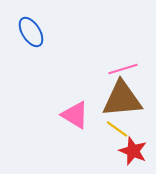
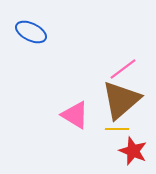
blue ellipse: rotated 32 degrees counterclockwise
pink line: rotated 20 degrees counterclockwise
brown triangle: moved 1 px left, 1 px down; rotated 36 degrees counterclockwise
yellow line: rotated 35 degrees counterclockwise
